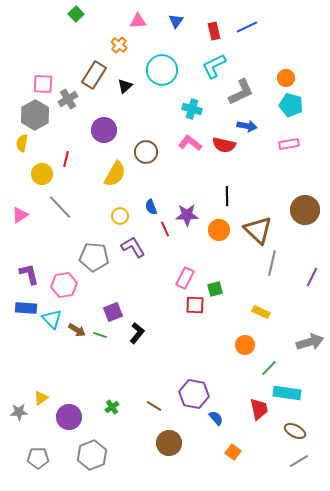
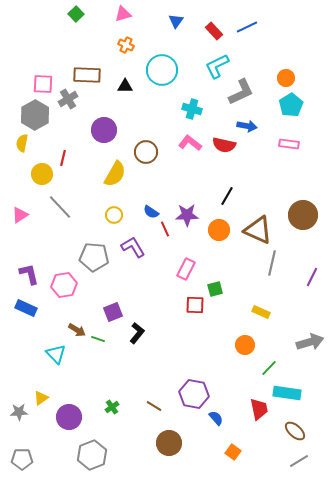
pink triangle at (138, 21): moved 15 px left, 7 px up; rotated 12 degrees counterclockwise
red rectangle at (214, 31): rotated 30 degrees counterclockwise
orange cross at (119, 45): moved 7 px right; rotated 14 degrees counterclockwise
cyan L-shape at (214, 66): moved 3 px right
brown rectangle at (94, 75): moved 7 px left; rotated 60 degrees clockwise
black triangle at (125, 86): rotated 42 degrees clockwise
cyan pentagon at (291, 105): rotated 25 degrees clockwise
pink rectangle at (289, 144): rotated 18 degrees clockwise
red line at (66, 159): moved 3 px left, 1 px up
black line at (227, 196): rotated 30 degrees clockwise
blue semicircle at (151, 207): moved 5 px down; rotated 35 degrees counterclockwise
brown circle at (305, 210): moved 2 px left, 5 px down
yellow circle at (120, 216): moved 6 px left, 1 px up
brown triangle at (258, 230): rotated 20 degrees counterclockwise
pink rectangle at (185, 278): moved 1 px right, 9 px up
blue rectangle at (26, 308): rotated 20 degrees clockwise
cyan triangle at (52, 319): moved 4 px right, 35 px down
green line at (100, 335): moved 2 px left, 4 px down
brown ellipse at (295, 431): rotated 15 degrees clockwise
gray pentagon at (38, 458): moved 16 px left, 1 px down
